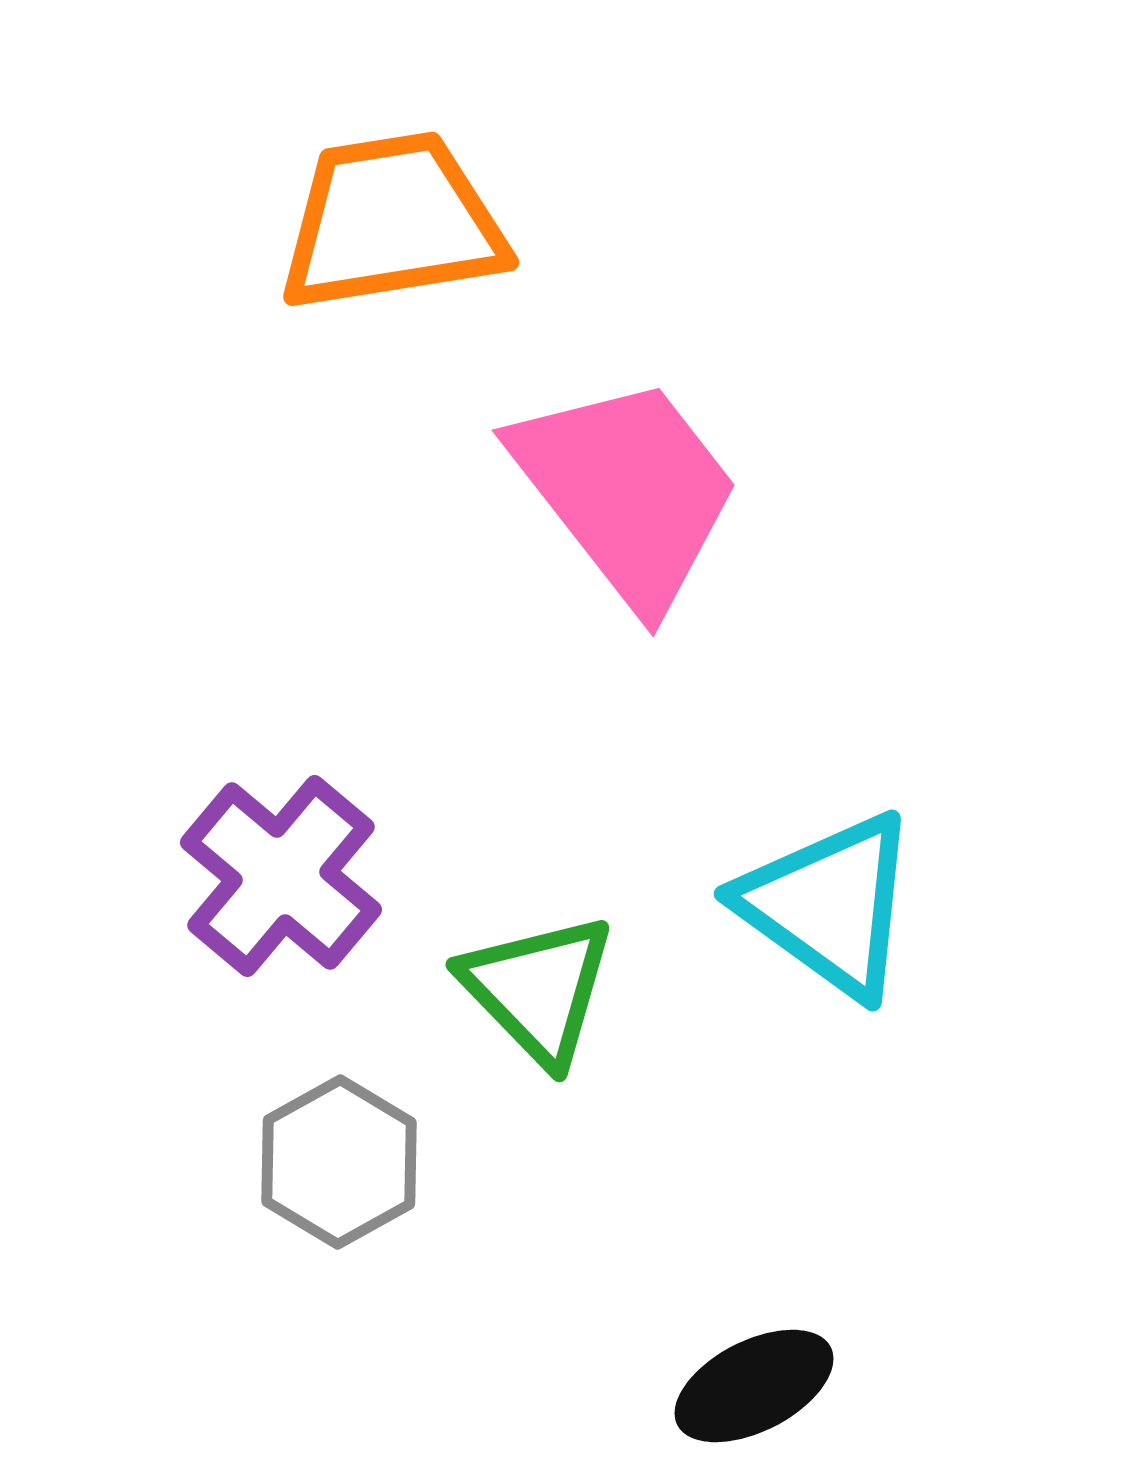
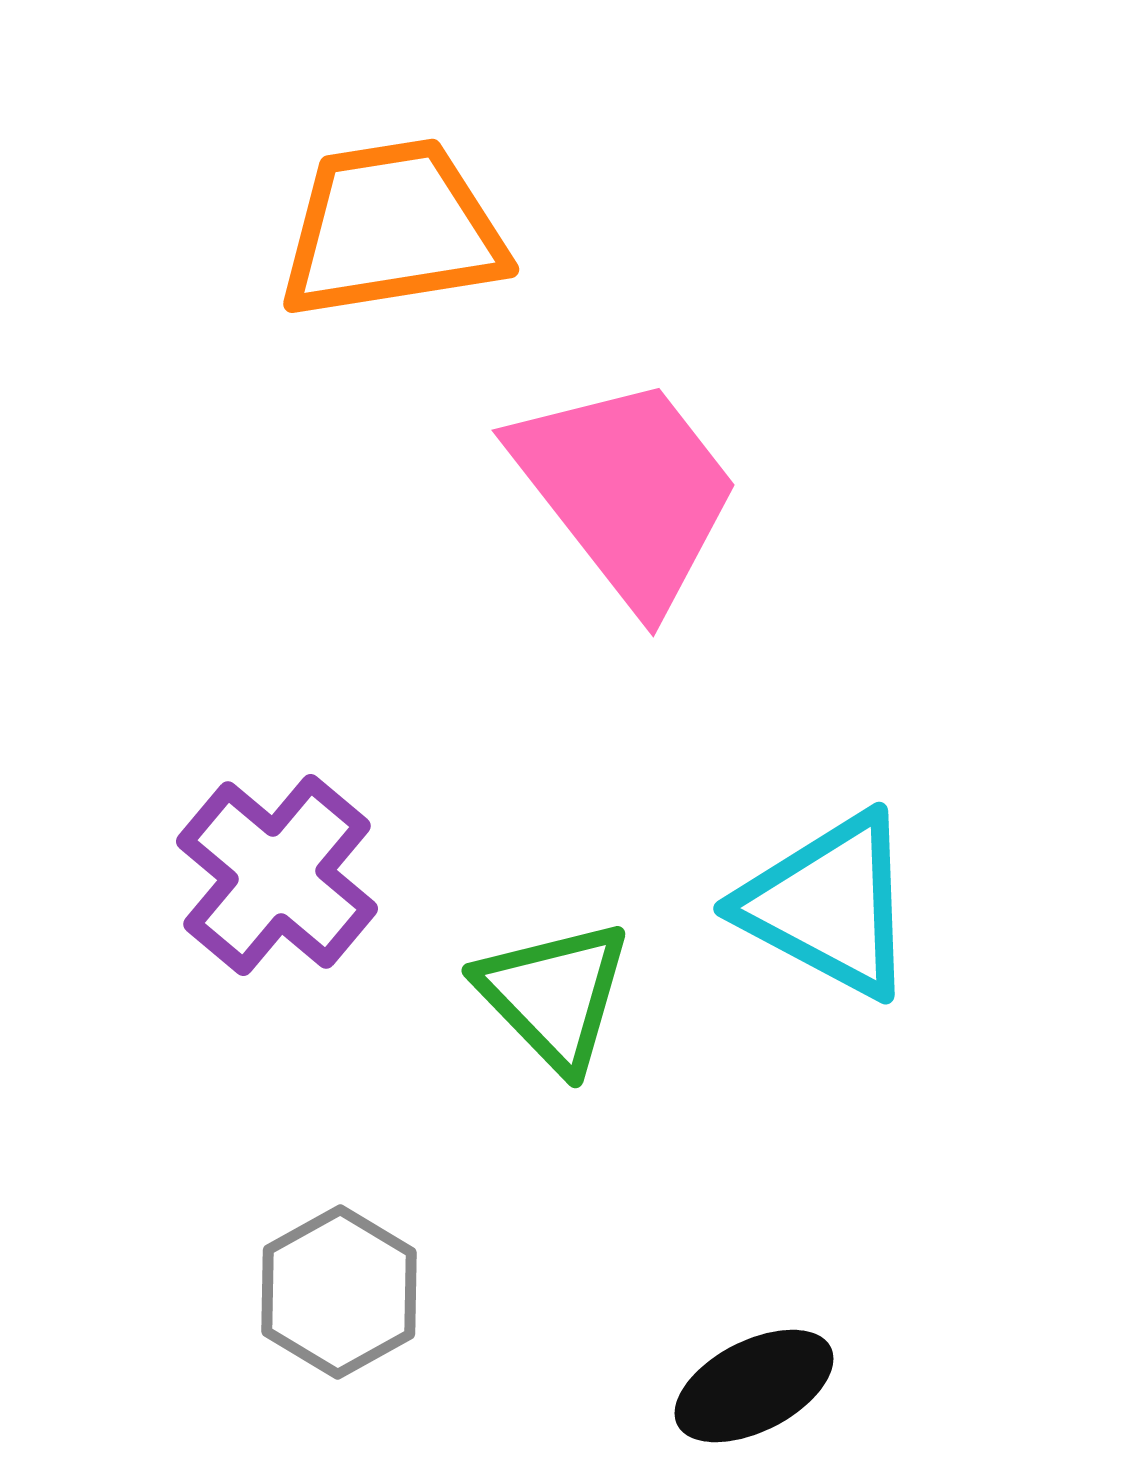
orange trapezoid: moved 7 px down
purple cross: moved 4 px left, 1 px up
cyan triangle: rotated 8 degrees counterclockwise
green triangle: moved 16 px right, 6 px down
gray hexagon: moved 130 px down
